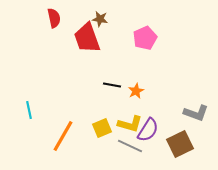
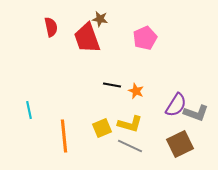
red semicircle: moved 3 px left, 9 px down
orange star: rotated 21 degrees counterclockwise
purple semicircle: moved 28 px right, 25 px up
orange line: moved 1 px right; rotated 36 degrees counterclockwise
